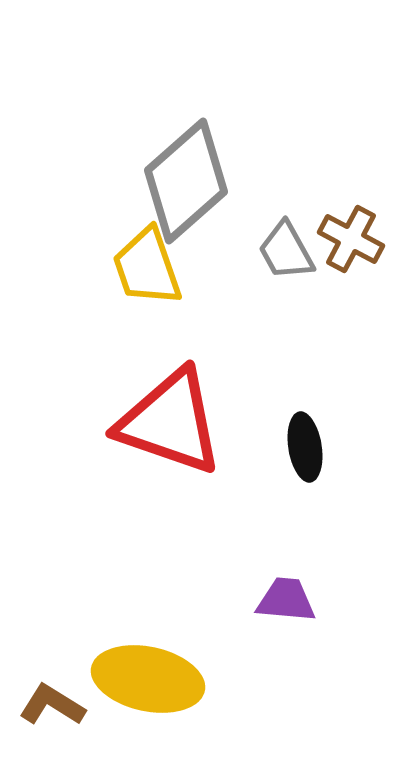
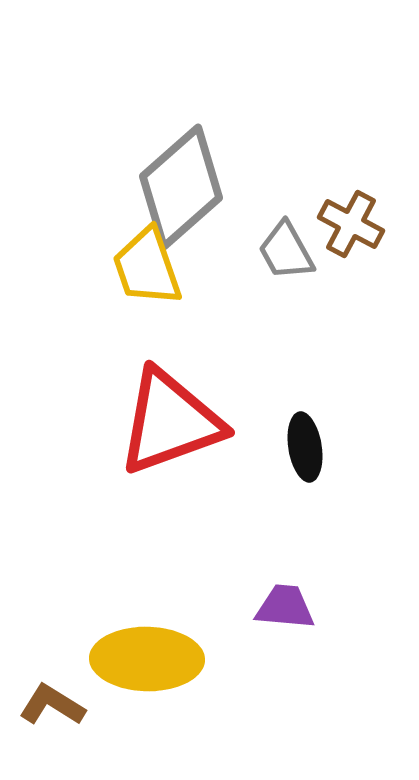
gray diamond: moved 5 px left, 6 px down
brown cross: moved 15 px up
red triangle: rotated 39 degrees counterclockwise
purple trapezoid: moved 1 px left, 7 px down
yellow ellipse: moved 1 px left, 20 px up; rotated 11 degrees counterclockwise
